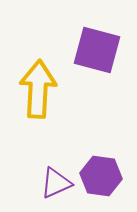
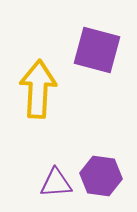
purple triangle: rotated 20 degrees clockwise
